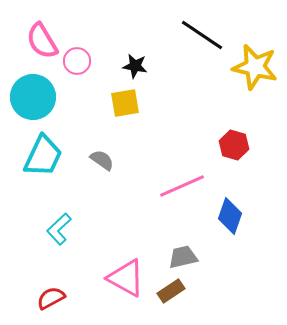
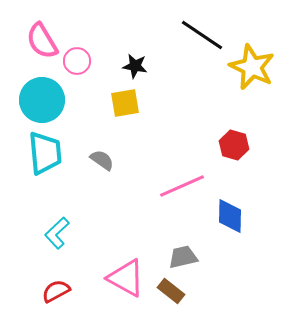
yellow star: moved 3 px left; rotated 12 degrees clockwise
cyan circle: moved 9 px right, 3 px down
cyan trapezoid: moved 2 px right, 3 px up; rotated 30 degrees counterclockwise
blue diamond: rotated 18 degrees counterclockwise
cyan L-shape: moved 2 px left, 4 px down
brown rectangle: rotated 72 degrees clockwise
red semicircle: moved 5 px right, 7 px up
